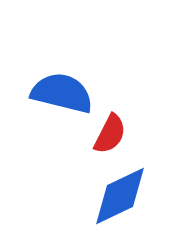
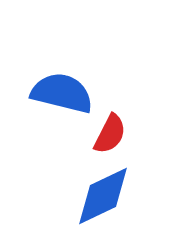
blue diamond: moved 17 px left
